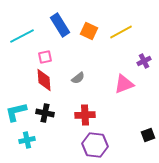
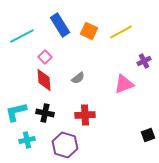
pink square: rotated 32 degrees counterclockwise
purple hexagon: moved 30 px left; rotated 10 degrees clockwise
